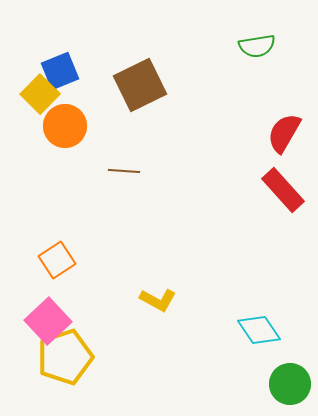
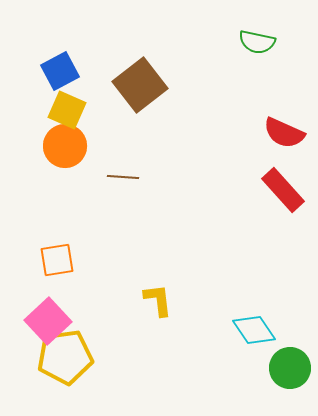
green semicircle: moved 4 px up; rotated 21 degrees clockwise
blue square: rotated 6 degrees counterclockwise
brown square: rotated 12 degrees counterclockwise
yellow square: moved 27 px right, 16 px down; rotated 21 degrees counterclockwise
orange circle: moved 20 px down
red semicircle: rotated 96 degrees counterclockwise
brown line: moved 1 px left, 6 px down
orange square: rotated 24 degrees clockwise
yellow L-shape: rotated 126 degrees counterclockwise
cyan diamond: moved 5 px left
yellow pentagon: rotated 10 degrees clockwise
green circle: moved 16 px up
